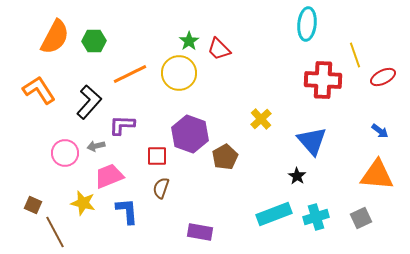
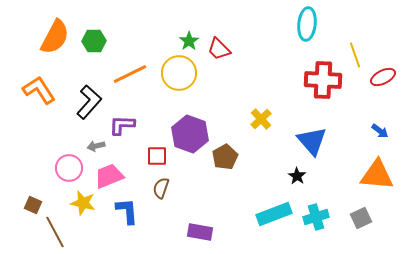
pink circle: moved 4 px right, 15 px down
